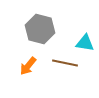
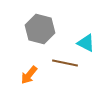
cyan triangle: moved 1 px right; rotated 18 degrees clockwise
orange arrow: moved 1 px right, 9 px down
